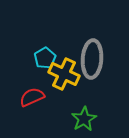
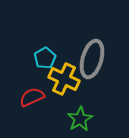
gray ellipse: rotated 12 degrees clockwise
yellow cross: moved 5 px down
green star: moved 4 px left
